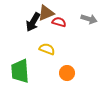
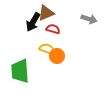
red semicircle: moved 6 px left, 7 px down
orange circle: moved 10 px left, 17 px up
